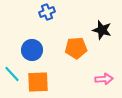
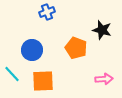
orange pentagon: rotated 25 degrees clockwise
orange square: moved 5 px right, 1 px up
